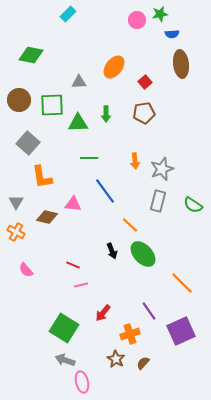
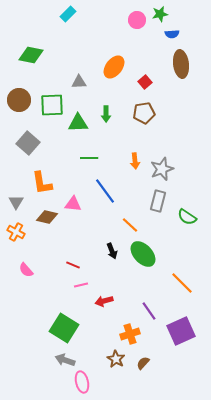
orange L-shape at (42, 177): moved 6 px down
green semicircle at (193, 205): moved 6 px left, 12 px down
red arrow at (103, 313): moved 1 px right, 12 px up; rotated 36 degrees clockwise
